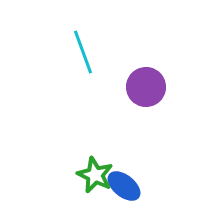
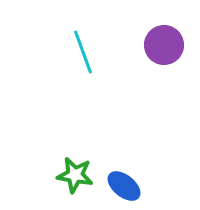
purple circle: moved 18 px right, 42 px up
green star: moved 20 px left; rotated 15 degrees counterclockwise
